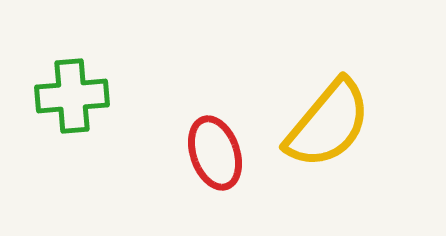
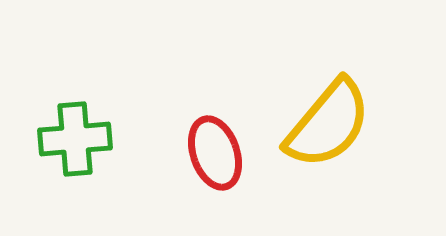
green cross: moved 3 px right, 43 px down
